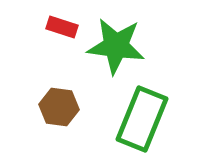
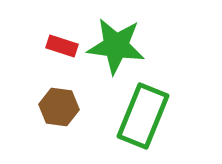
red rectangle: moved 19 px down
green rectangle: moved 1 px right, 3 px up
